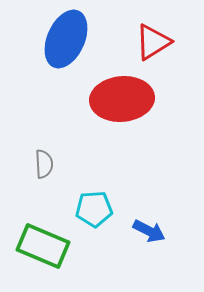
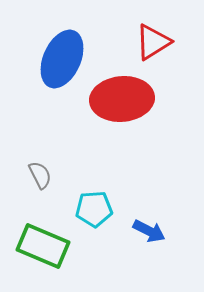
blue ellipse: moved 4 px left, 20 px down
gray semicircle: moved 4 px left, 11 px down; rotated 24 degrees counterclockwise
